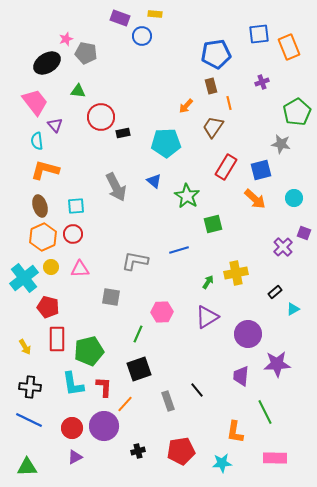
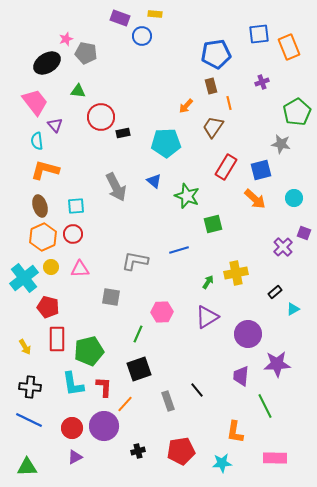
green star at (187, 196): rotated 10 degrees counterclockwise
green line at (265, 412): moved 6 px up
